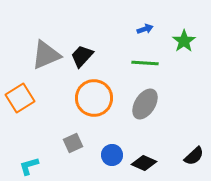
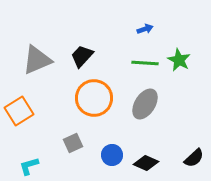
green star: moved 5 px left, 19 px down; rotated 10 degrees counterclockwise
gray triangle: moved 9 px left, 5 px down
orange square: moved 1 px left, 13 px down
black semicircle: moved 2 px down
black diamond: moved 2 px right
